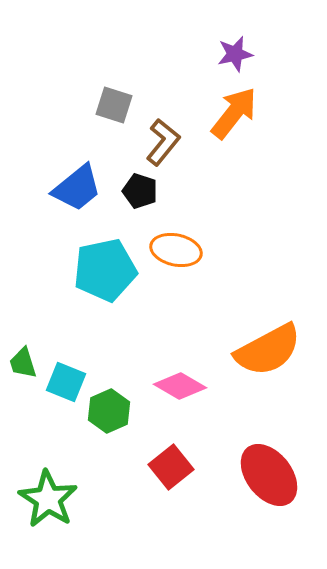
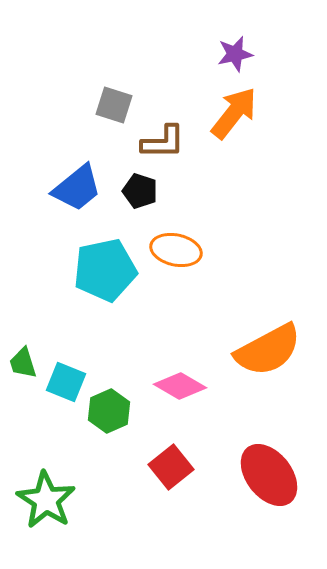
brown L-shape: rotated 51 degrees clockwise
green star: moved 2 px left, 1 px down
